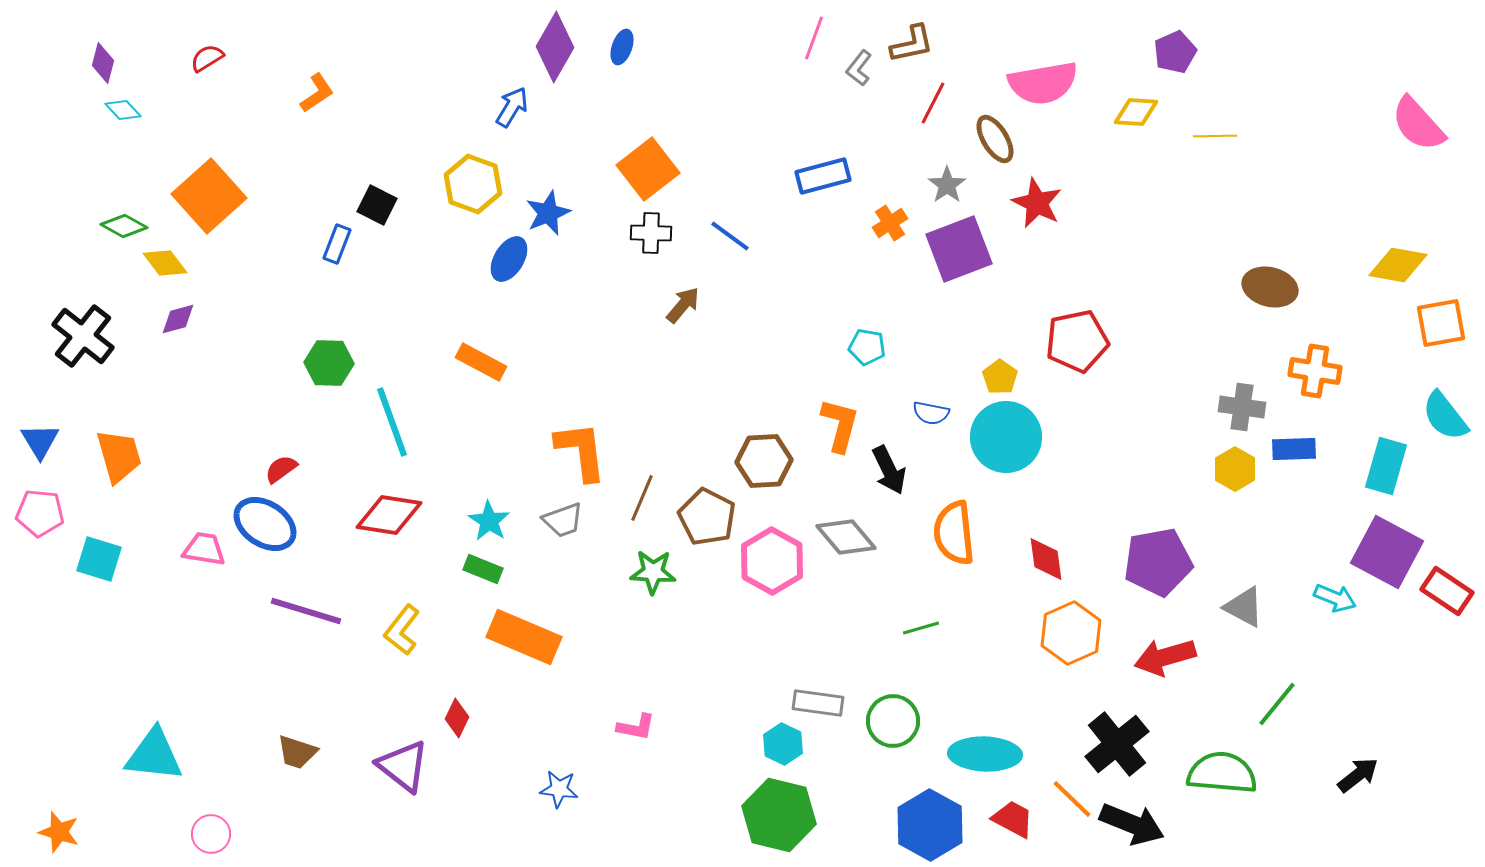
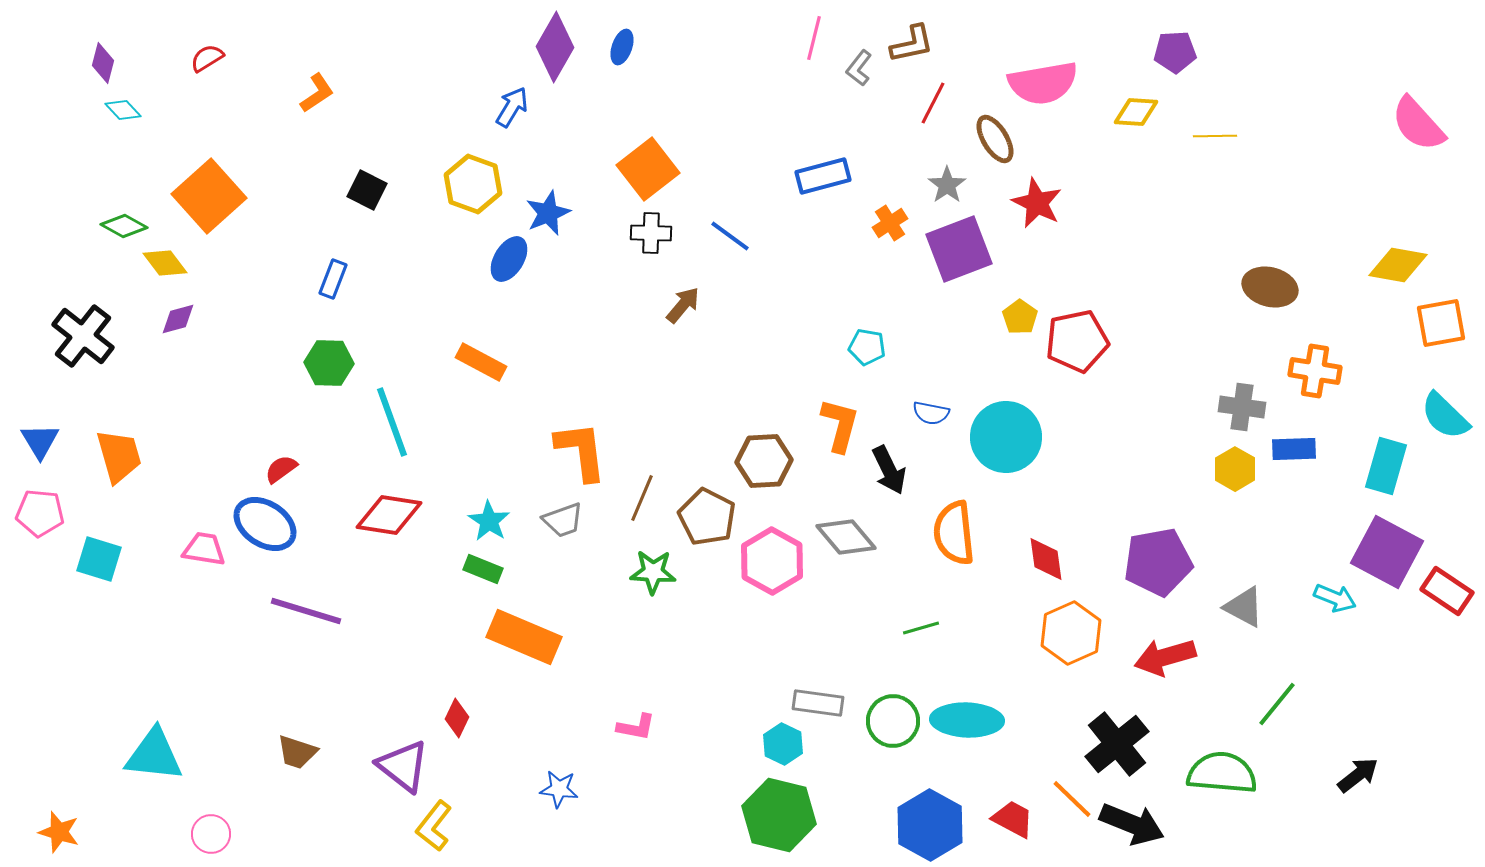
pink line at (814, 38): rotated 6 degrees counterclockwise
purple pentagon at (1175, 52): rotated 21 degrees clockwise
black square at (377, 205): moved 10 px left, 15 px up
blue rectangle at (337, 244): moved 4 px left, 35 px down
yellow pentagon at (1000, 377): moved 20 px right, 60 px up
cyan semicircle at (1445, 416): rotated 8 degrees counterclockwise
yellow L-shape at (402, 630): moved 32 px right, 196 px down
cyan ellipse at (985, 754): moved 18 px left, 34 px up
